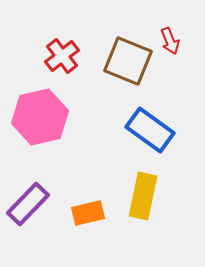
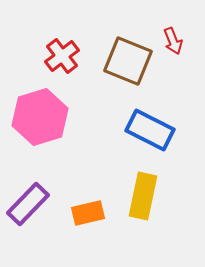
red arrow: moved 3 px right
pink hexagon: rotated 4 degrees counterclockwise
blue rectangle: rotated 9 degrees counterclockwise
